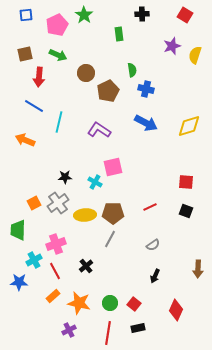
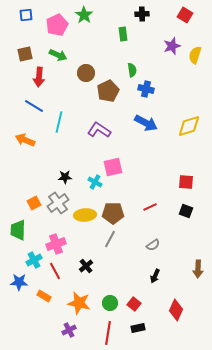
green rectangle at (119, 34): moved 4 px right
orange rectangle at (53, 296): moved 9 px left; rotated 72 degrees clockwise
